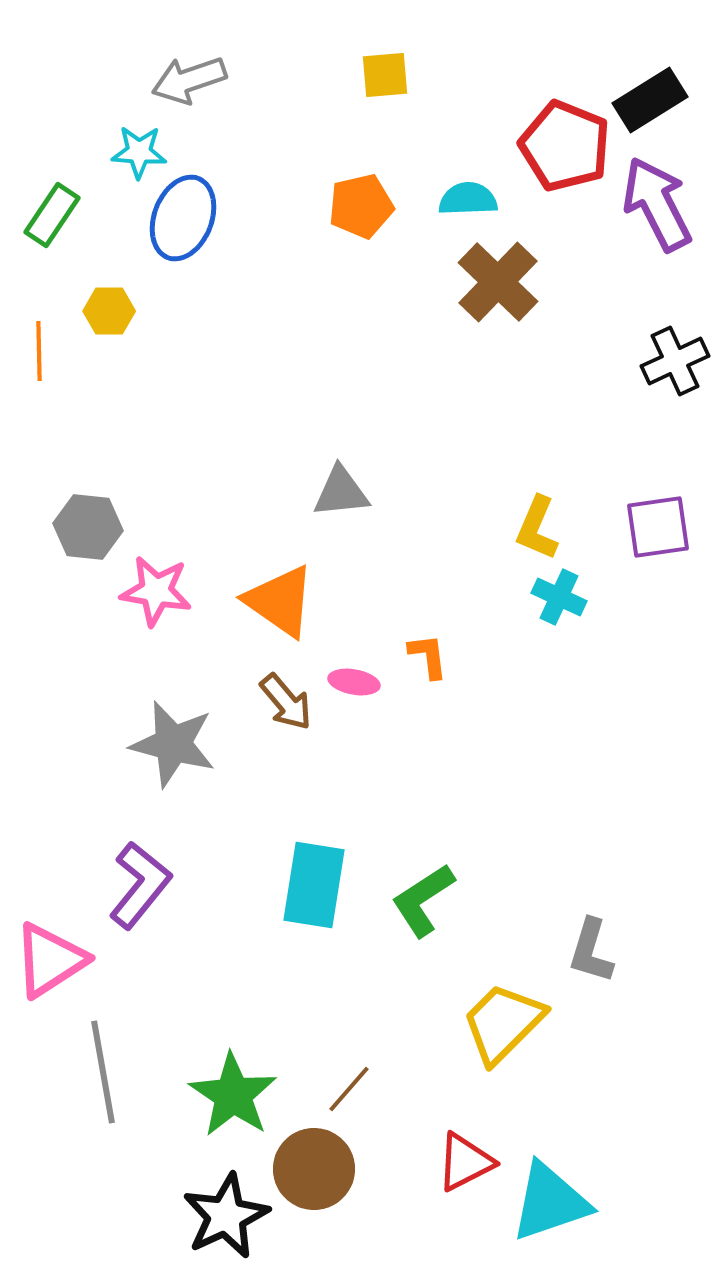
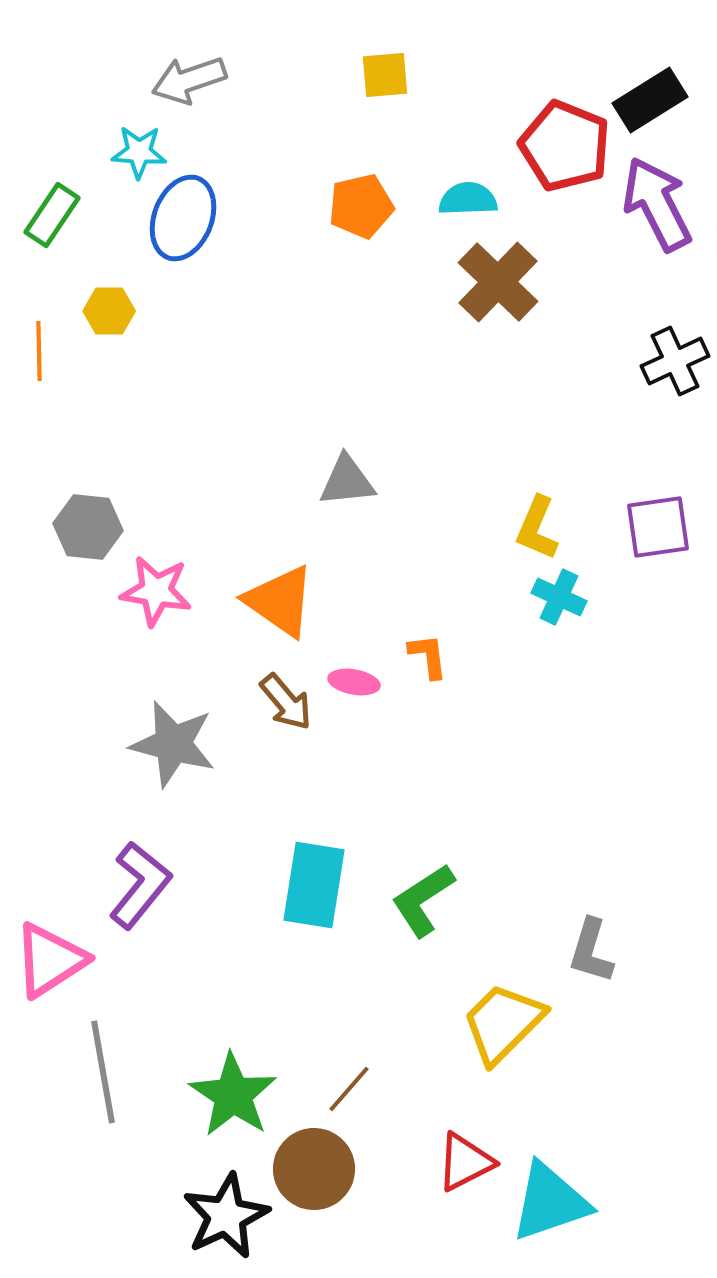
gray triangle: moved 6 px right, 11 px up
